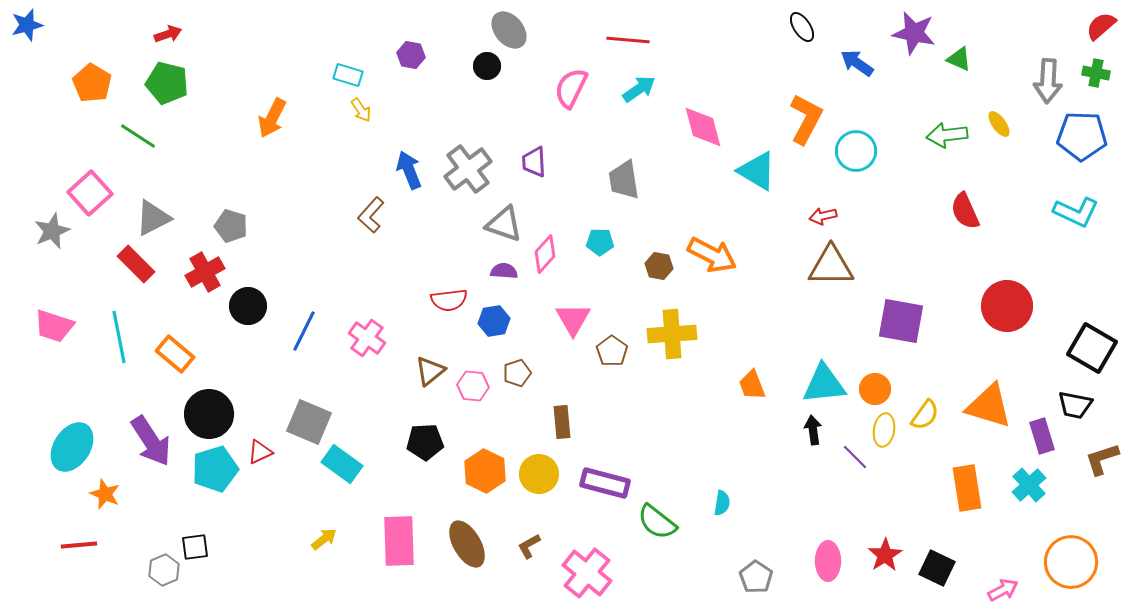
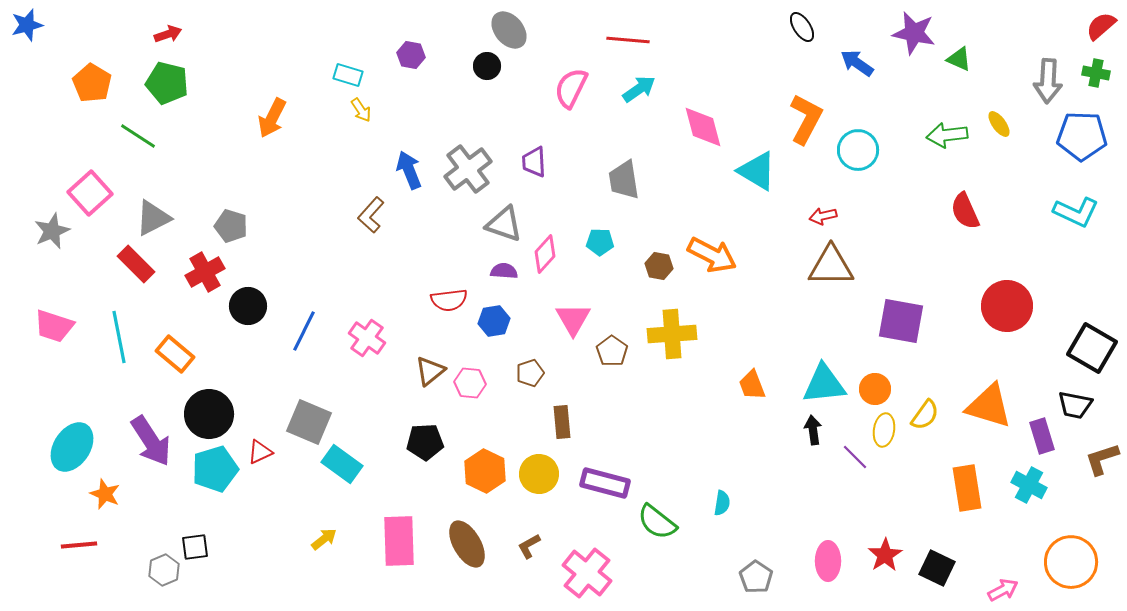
cyan circle at (856, 151): moved 2 px right, 1 px up
brown pentagon at (517, 373): moved 13 px right
pink hexagon at (473, 386): moved 3 px left, 3 px up
cyan cross at (1029, 485): rotated 20 degrees counterclockwise
